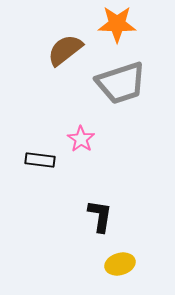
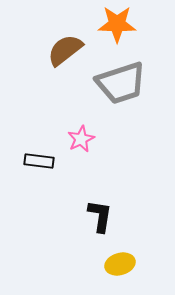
pink star: rotated 12 degrees clockwise
black rectangle: moved 1 px left, 1 px down
